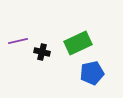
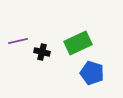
blue pentagon: rotated 30 degrees clockwise
